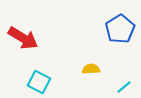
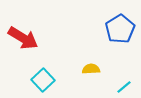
cyan square: moved 4 px right, 2 px up; rotated 20 degrees clockwise
